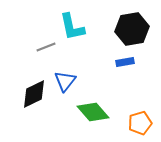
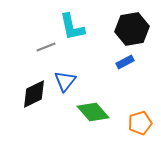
blue rectangle: rotated 18 degrees counterclockwise
